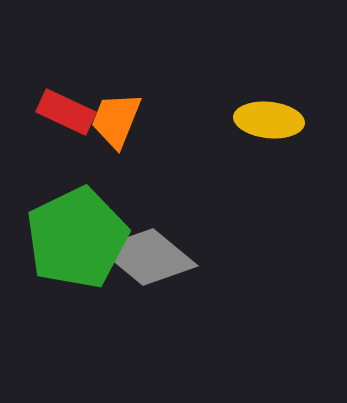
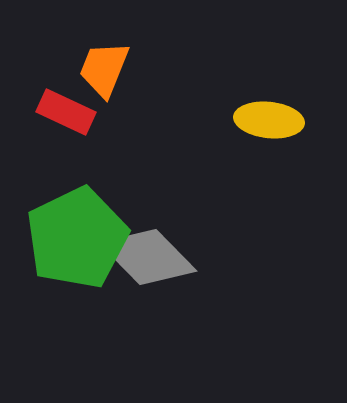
orange trapezoid: moved 12 px left, 51 px up
gray diamond: rotated 6 degrees clockwise
